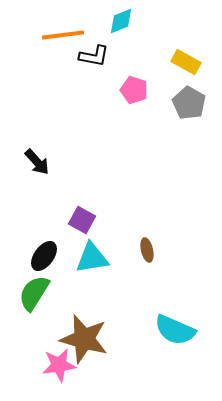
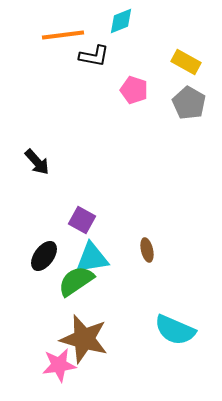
green semicircle: moved 42 px right, 12 px up; rotated 24 degrees clockwise
